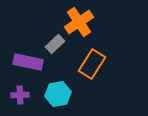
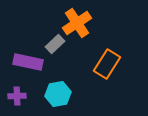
orange cross: moved 2 px left, 1 px down
orange rectangle: moved 15 px right
purple cross: moved 3 px left, 1 px down
